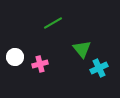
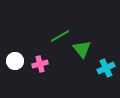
green line: moved 7 px right, 13 px down
white circle: moved 4 px down
cyan cross: moved 7 px right
